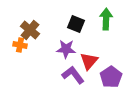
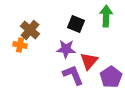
green arrow: moved 3 px up
purple L-shape: rotated 15 degrees clockwise
